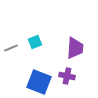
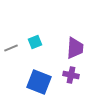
purple cross: moved 4 px right, 1 px up
